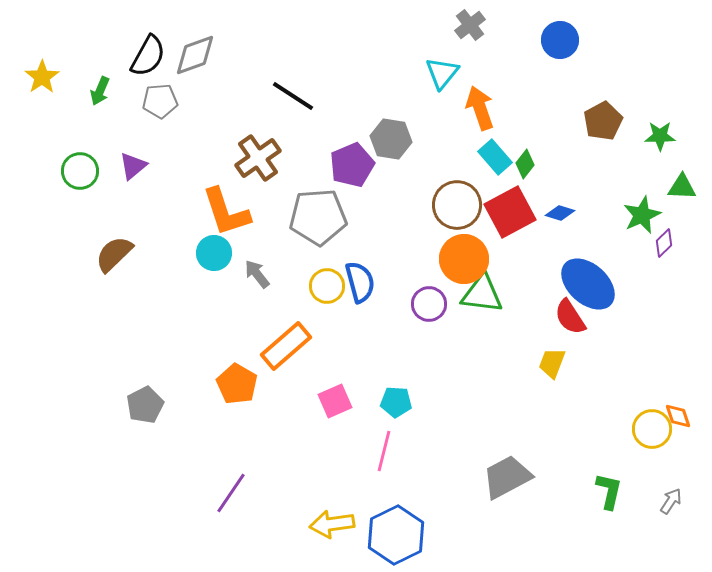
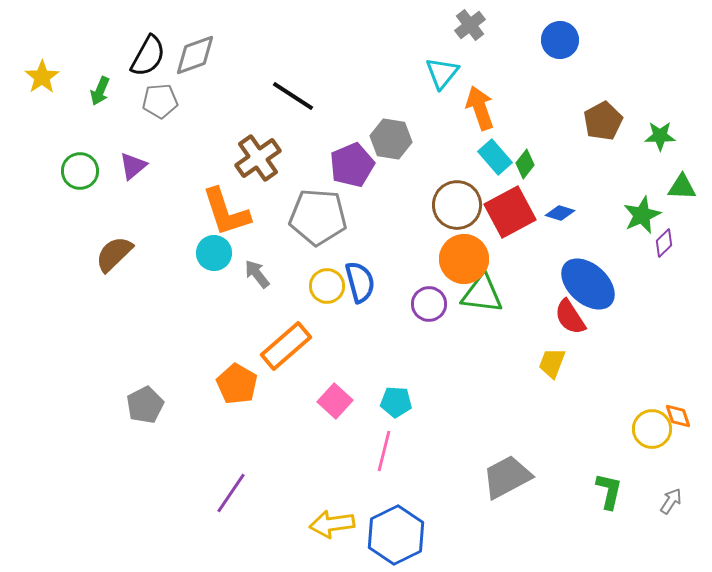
gray pentagon at (318, 217): rotated 8 degrees clockwise
pink square at (335, 401): rotated 24 degrees counterclockwise
